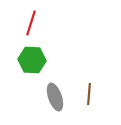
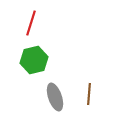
green hexagon: moved 2 px right; rotated 16 degrees counterclockwise
